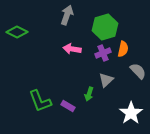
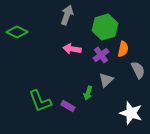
purple cross: moved 2 px left, 2 px down; rotated 14 degrees counterclockwise
gray semicircle: moved 1 px up; rotated 18 degrees clockwise
green arrow: moved 1 px left, 1 px up
white star: rotated 20 degrees counterclockwise
